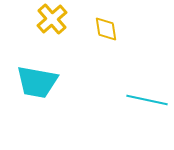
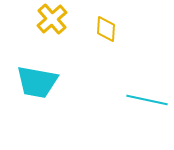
yellow diamond: rotated 12 degrees clockwise
